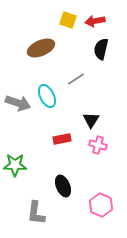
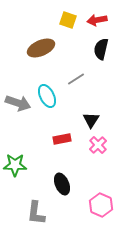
red arrow: moved 2 px right, 1 px up
pink cross: rotated 30 degrees clockwise
black ellipse: moved 1 px left, 2 px up
